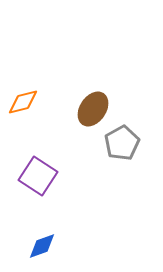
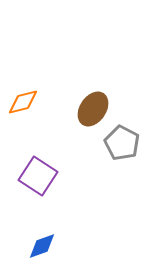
gray pentagon: rotated 16 degrees counterclockwise
